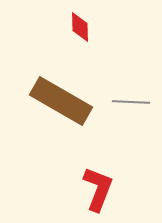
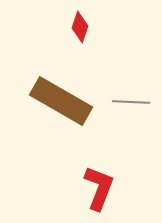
red diamond: rotated 20 degrees clockwise
red L-shape: moved 1 px right, 1 px up
